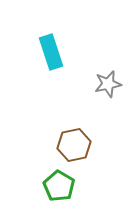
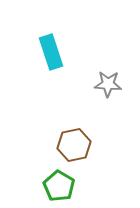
gray star: rotated 16 degrees clockwise
